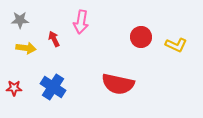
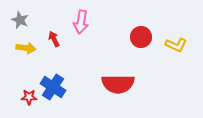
gray star: rotated 24 degrees clockwise
red semicircle: rotated 12 degrees counterclockwise
red star: moved 15 px right, 9 px down
